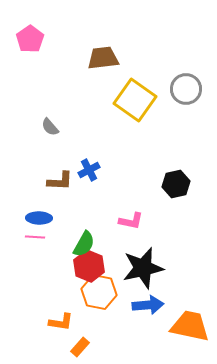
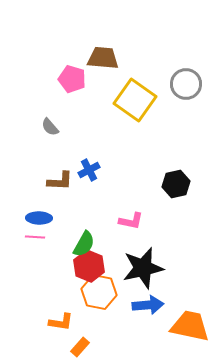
pink pentagon: moved 42 px right, 40 px down; rotated 20 degrees counterclockwise
brown trapezoid: rotated 12 degrees clockwise
gray circle: moved 5 px up
